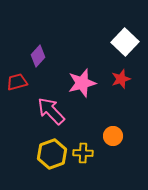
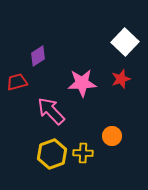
purple diamond: rotated 15 degrees clockwise
pink star: rotated 12 degrees clockwise
orange circle: moved 1 px left
